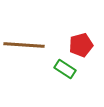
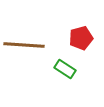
red pentagon: moved 7 px up
